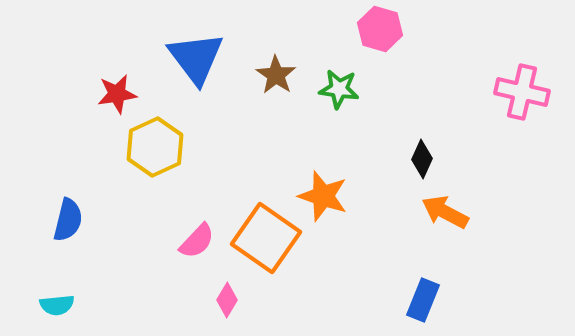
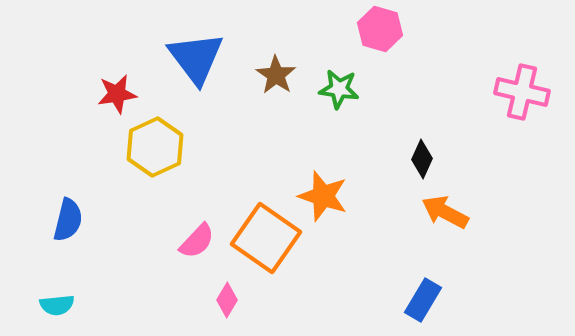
blue rectangle: rotated 9 degrees clockwise
